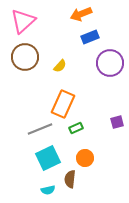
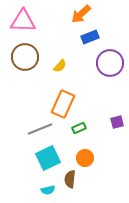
orange arrow: rotated 20 degrees counterclockwise
pink triangle: rotated 44 degrees clockwise
green rectangle: moved 3 px right
